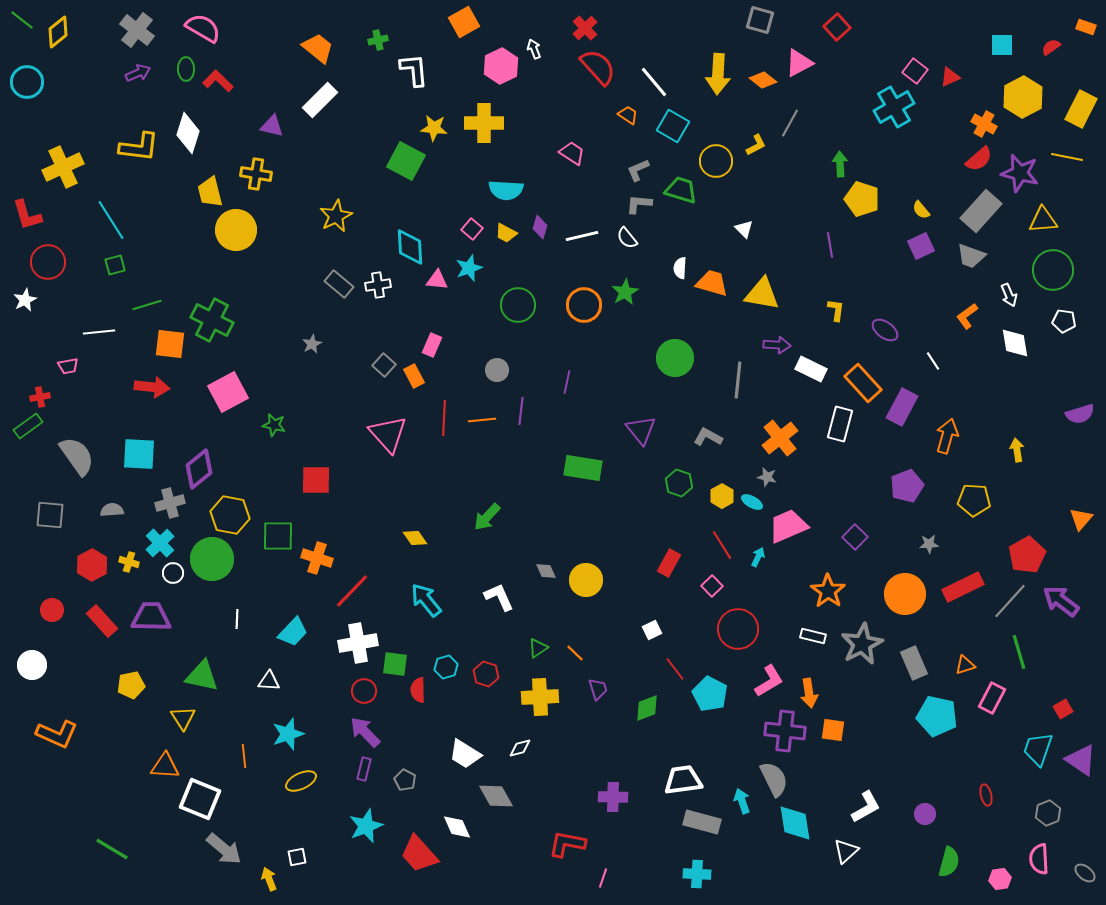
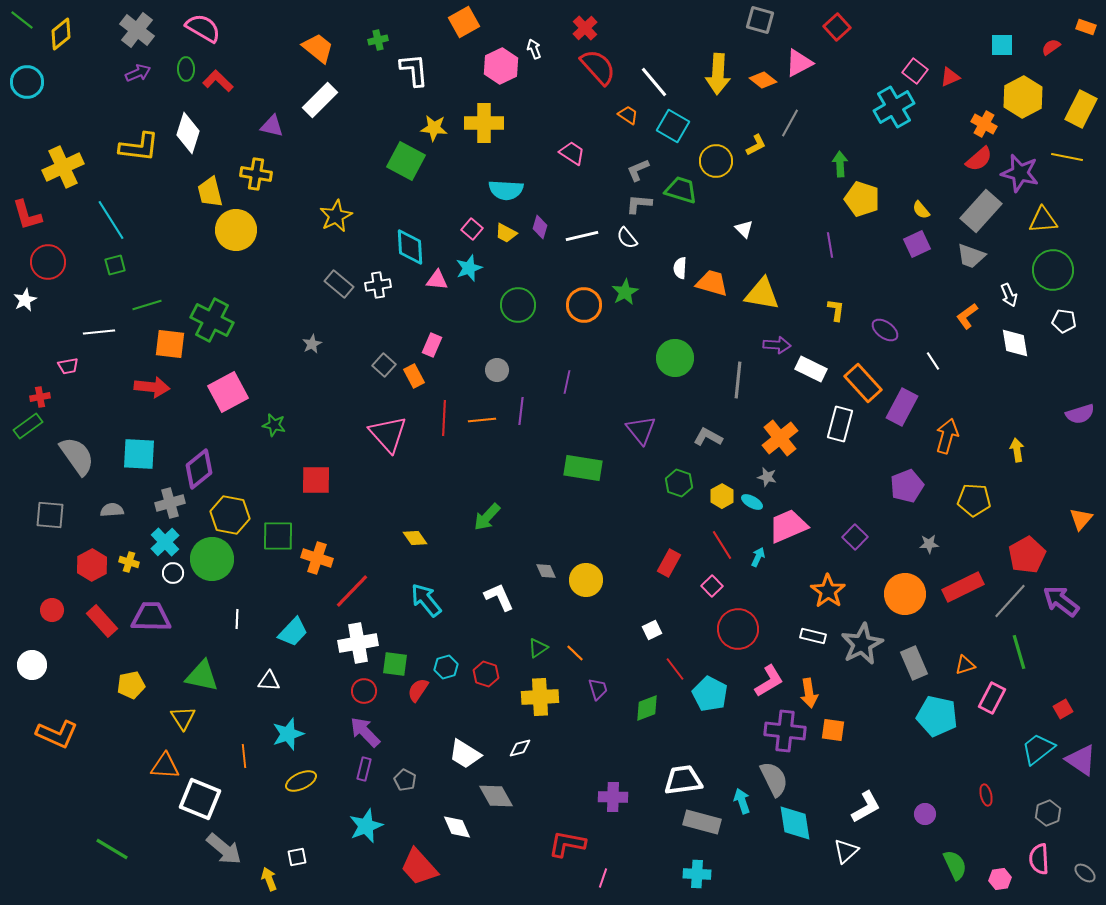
yellow diamond at (58, 32): moved 3 px right, 2 px down
purple square at (921, 246): moved 4 px left, 2 px up
cyan cross at (160, 543): moved 5 px right, 1 px up
red semicircle at (418, 690): rotated 35 degrees clockwise
cyan trapezoid at (1038, 749): rotated 33 degrees clockwise
red trapezoid at (419, 854): moved 13 px down
green semicircle at (949, 862): moved 6 px right, 3 px down; rotated 40 degrees counterclockwise
